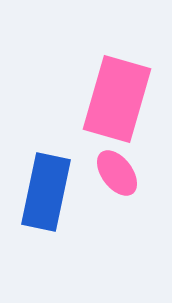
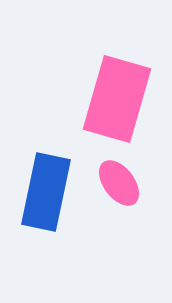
pink ellipse: moved 2 px right, 10 px down
